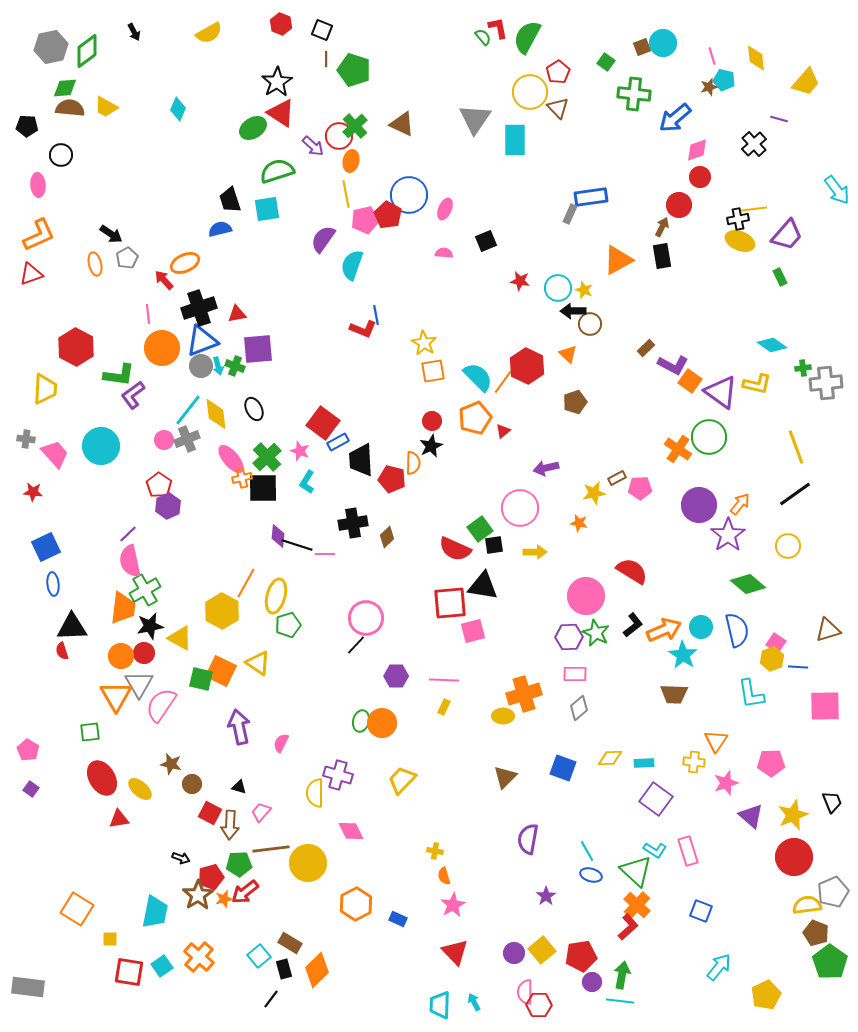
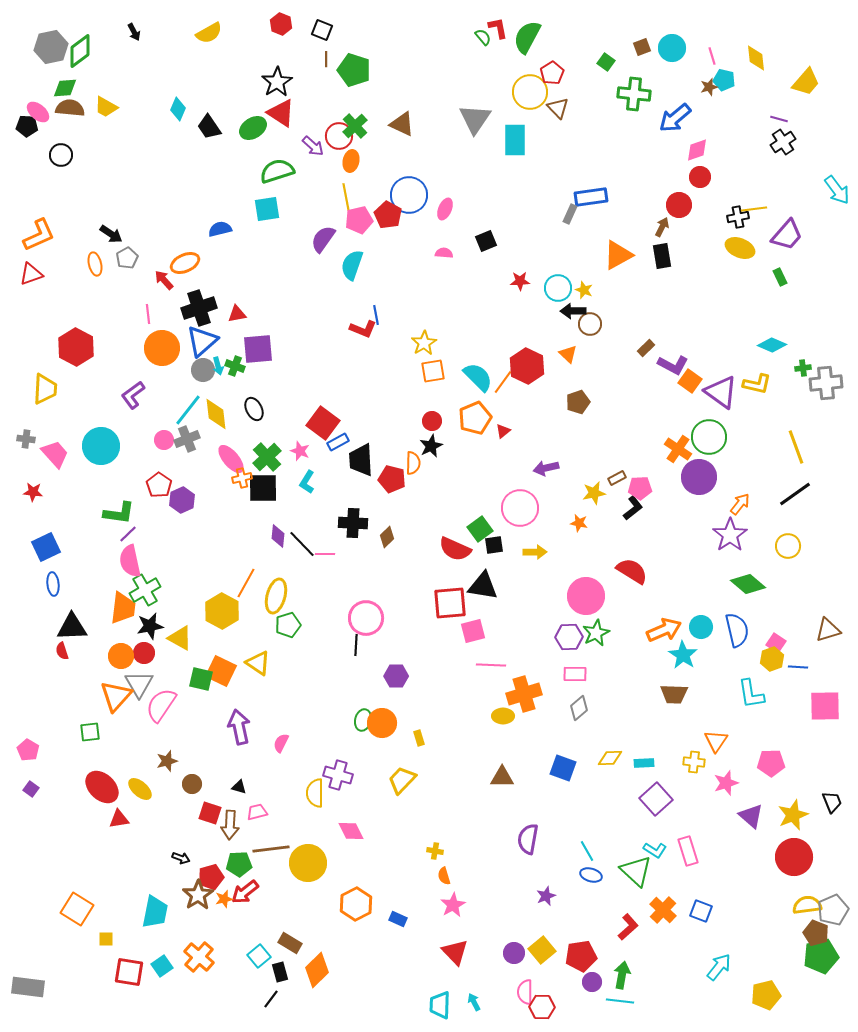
cyan circle at (663, 43): moved 9 px right, 5 px down
green diamond at (87, 51): moved 7 px left
red pentagon at (558, 72): moved 6 px left, 1 px down
black cross at (754, 144): moved 29 px right, 2 px up; rotated 10 degrees clockwise
pink ellipse at (38, 185): moved 73 px up; rotated 45 degrees counterclockwise
yellow line at (346, 194): moved 3 px down
black trapezoid at (230, 200): moved 21 px left, 73 px up; rotated 16 degrees counterclockwise
black cross at (738, 219): moved 2 px up
pink pentagon at (365, 220): moved 6 px left
yellow ellipse at (740, 241): moved 7 px down
orange triangle at (618, 260): moved 5 px up
red star at (520, 281): rotated 12 degrees counterclockwise
blue triangle at (202, 341): rotated 20 degrees counterclockwise
yellow star at (424, 343): rotated 10 degrees clockwise
cyan diamond at (772, 345): rotated 12 degrees counterclockwise
gray circle at (201, 366): moved 2 px right, 4 px down
green L-shape at (119, 375): moved 138 px down
brown pentagon at (575, 402): moved 3 px right
purple circle at (699, 505): moved 28 px up
purple hexagon at (168, 506): moved 14 px right, 6 px up
black cross at (353, 523): rotated 12 degrees clockwise
purple star at (728, 535): moved 2 px right
black line at (297, 545): moved 5 px right, 1 px up; rotated 28 degrees clockwise
black L-shape at (633, 625): moved 117 px up
green star at (596, 633): rotated 20 degrees clockwise
black line at (356, 645): rotated 40 degrees counterclockwise
pink line at (444, 680): moved 47 px right, 15 px up
orange triangle at (116, 696): rotated 12 degrees clockwise
yellow rectangle at (444, 707): moved 25 px left, 31 px down; rotated 42 degrees counterclockwise
green ellipse at (361, 721): moved 2 px right, 1 px up
brown star at (171, 764): moved 4 px left, 3 px up; rotated 30 degrees counterclockwise
brown triangle at (505, 777): moved 3 px left; rotated 45 degrees clockwise
red ellipse at (102, 778): moved 9 px down; rotated 16 degrees counterclockwise
purple square at (656, 799): rotated 12 degrees clockwise
pink trapezoid at (261, 812): moved 4 px left; rotated 35 degrees clockwise
red square at (210, 813): rotated 10 degrees counterclockwise
gray pentagon at (833, 892): moved 18 px down
purple star at (546, 896): rotated 12 degrees clockwise
orange cross at (637, 905): moved 26 px right, 5 px down
yellow square at (110, 939): moved 4 px left
green pentagon at (830, 962): moved 9 px left, 6 px up; rotated 24 degrees clockwise
black rectangle at (284, 969): moved 4 px left, 3 px down
yellow pentagon at (766, 995): rotated 12 degrees clockwise
red hexagon at (539, 1005): moved 3 px right, 2 px down
